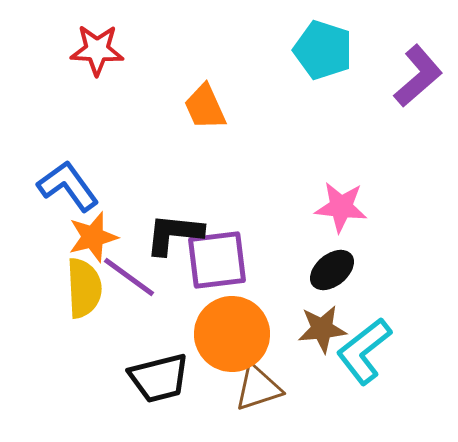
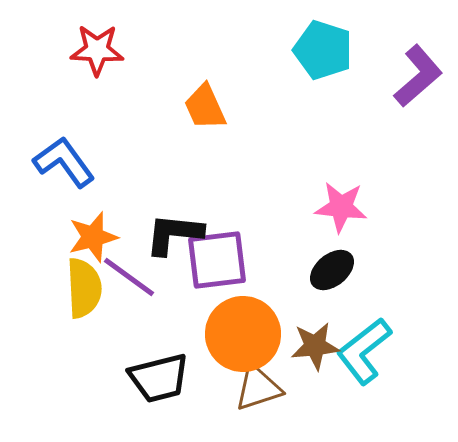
blue L-shape: moved 4 px left, 24 px up
brown star: moved 7 px left, 17 px down
orange circle: moved 11 px right
